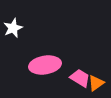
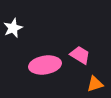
pink trapezoid: moved 23 px up
orange triangle: moved 1 px left, 1 px down; rotated 18 degrees clockwise
